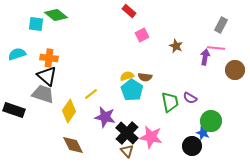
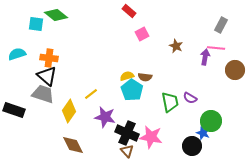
pink square: moved 1 px up
black cross: rotated 20 degrees counterclockwise
